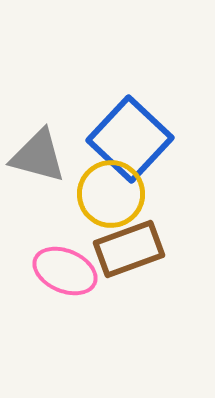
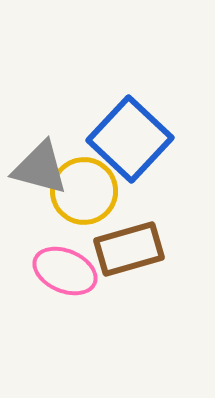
gray triangle: moved 2 px right, 12 px down
yellow circle: moved 27 px left, 3 px up
brown rectangle: rotated 4 degrees clockwise
